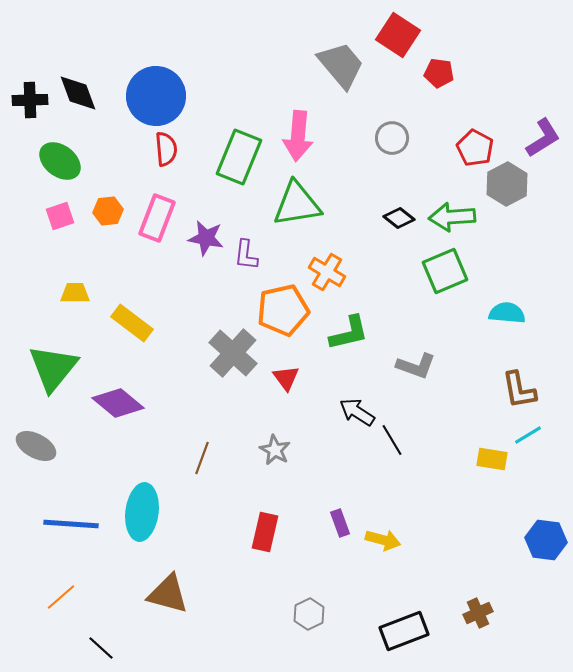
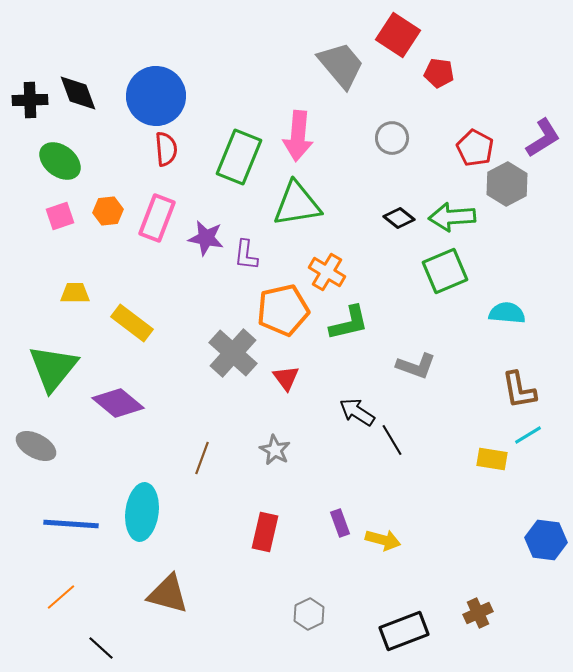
green L-shape at (349, 333): moved 10 px up
